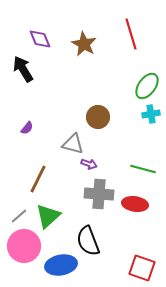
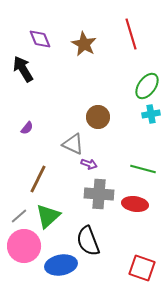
gray triangle: rotated 10 degrees clockwise
